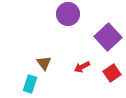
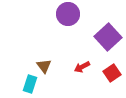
brown triangle: moved 3 px down
